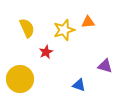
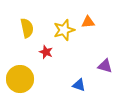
yellow semicircle: rotated 12 degrees clockwise
red star: rotated 24 degrees counterclockwise
